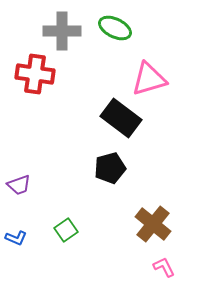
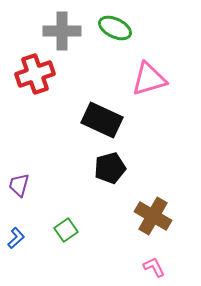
red cross: rotated 27 degrees counterclockwise
black rectangle: moved 19 px left, 2 px down; rotated 12 degrees counterclockwise
purple trapezoid: rotated 125 degrees clockwise
brown cross: moved 8 px up; rotated 9 degrees counterclockwise
blue L-shape: rotated 65 degrees counterclockwise
pink L-shape: moved 10 px left
